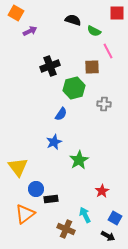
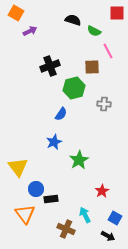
orange triangle: rotated 30 degrees counterclockwise
